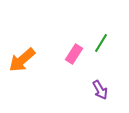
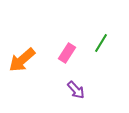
pink rectangle: moved 7 px left, 1 px up
purple arrow: moved 24 px left; rotated 12 degrees counterclockwise
